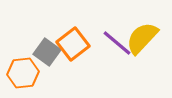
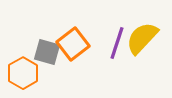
purple line: rotated 68 degrees clockwise
gray square: rotated 20 degrees counterclockwise
orange hexagon: rotated 24 degrees counterclockwise
